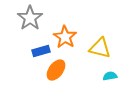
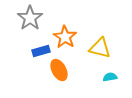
orange ellipse: moved 3 px right; rotated 65 degrees counterclockwise
cyan semicircle: moved 1 px down
